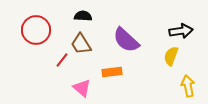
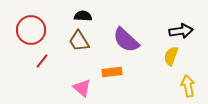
red circle: moved 5 px left
brown trapezoid: moved 2 px left, 3 px up
red line: moved 20 px left, 1 px down
